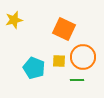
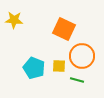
yellow star: rotated 18 degrees clockwise
orange circle: moved 1 px left, 1 px up
yellow square: moved 5 px down
green line: rotated 16 degrees clockwise
